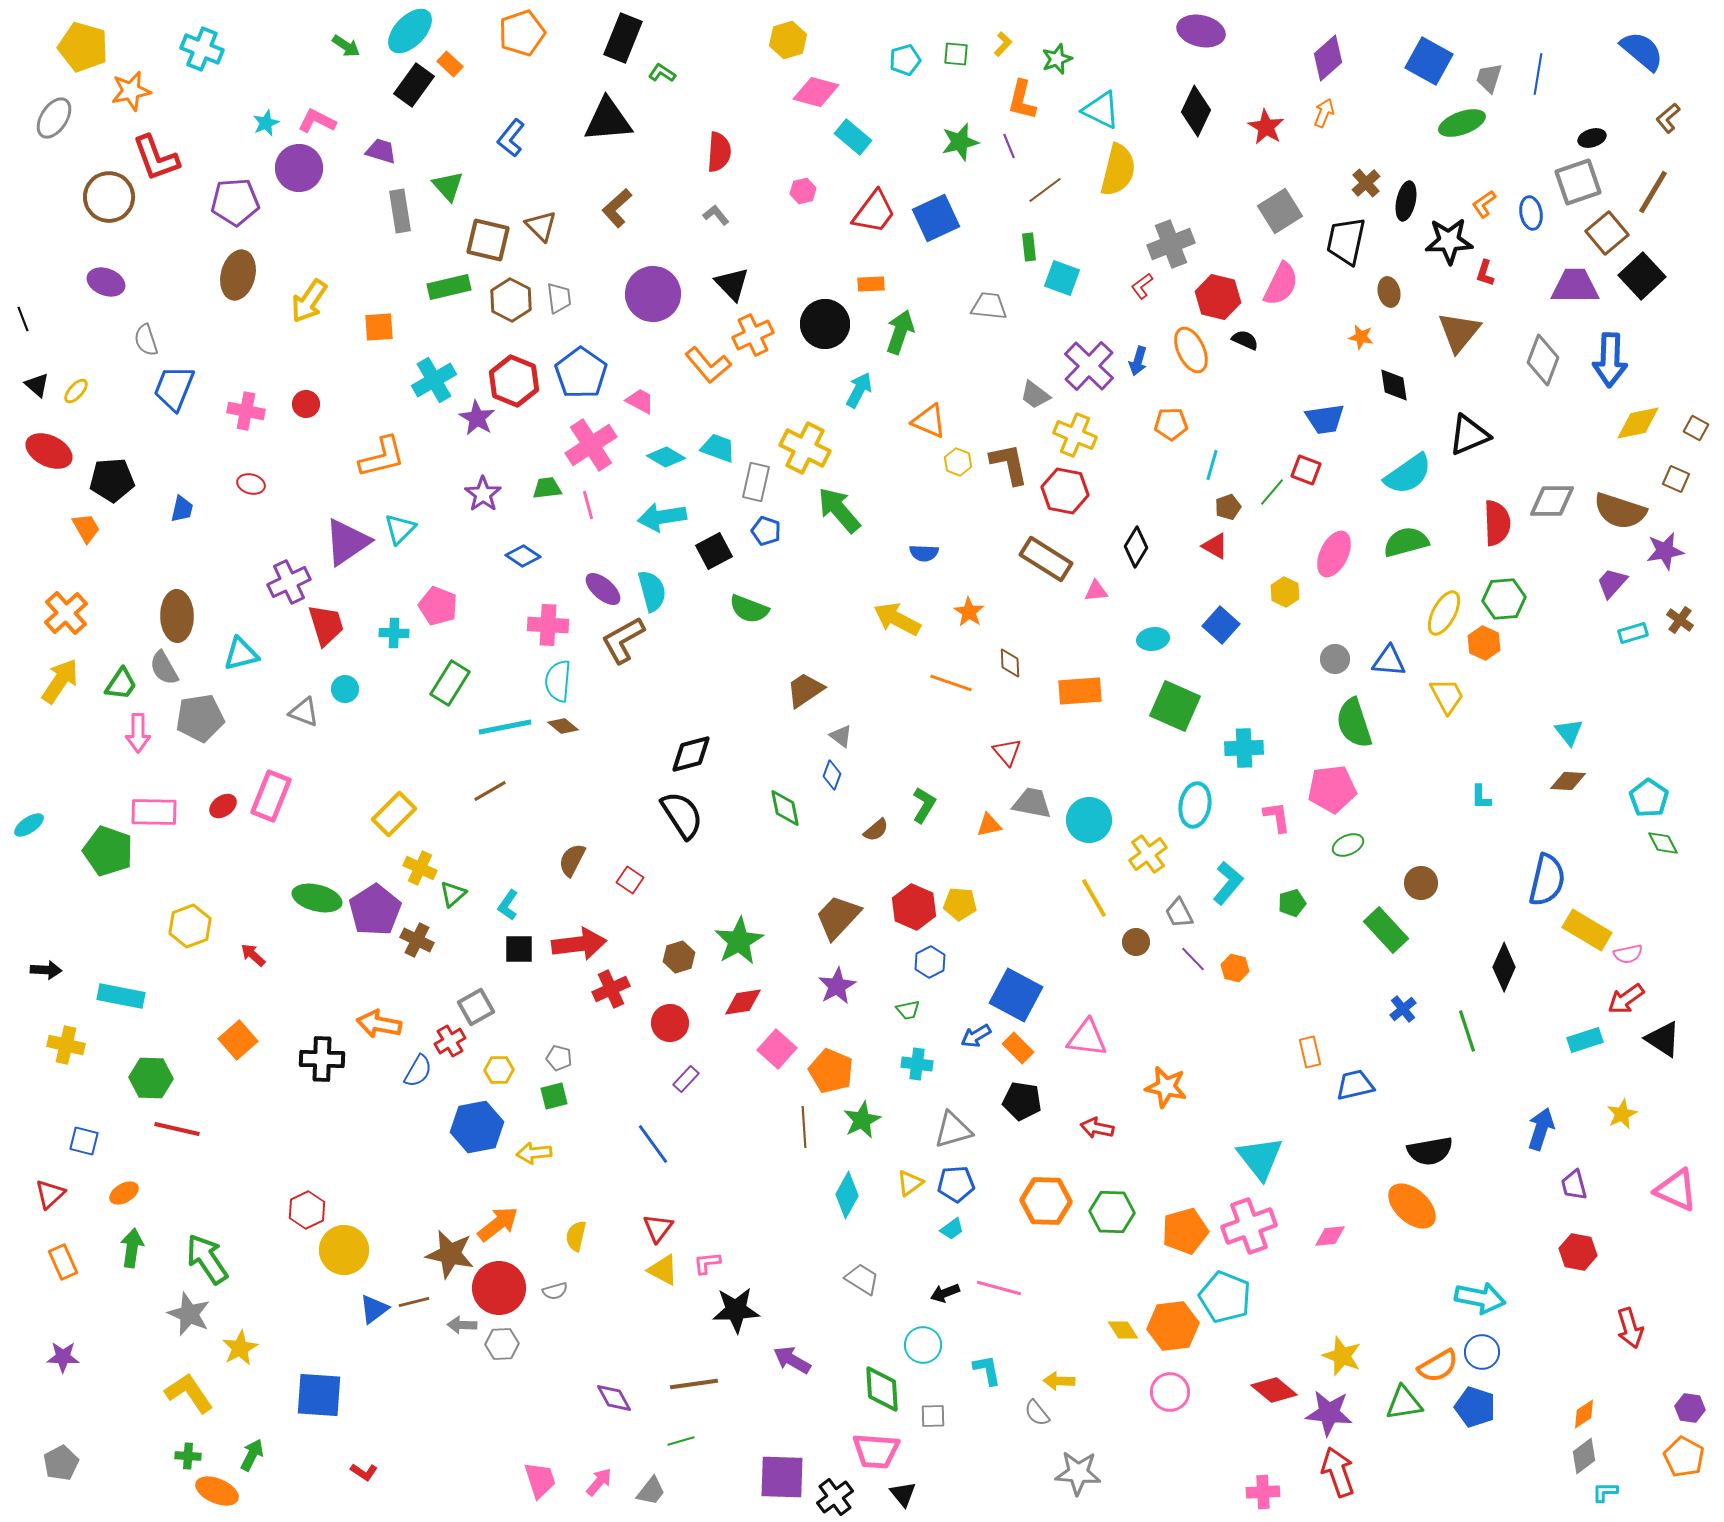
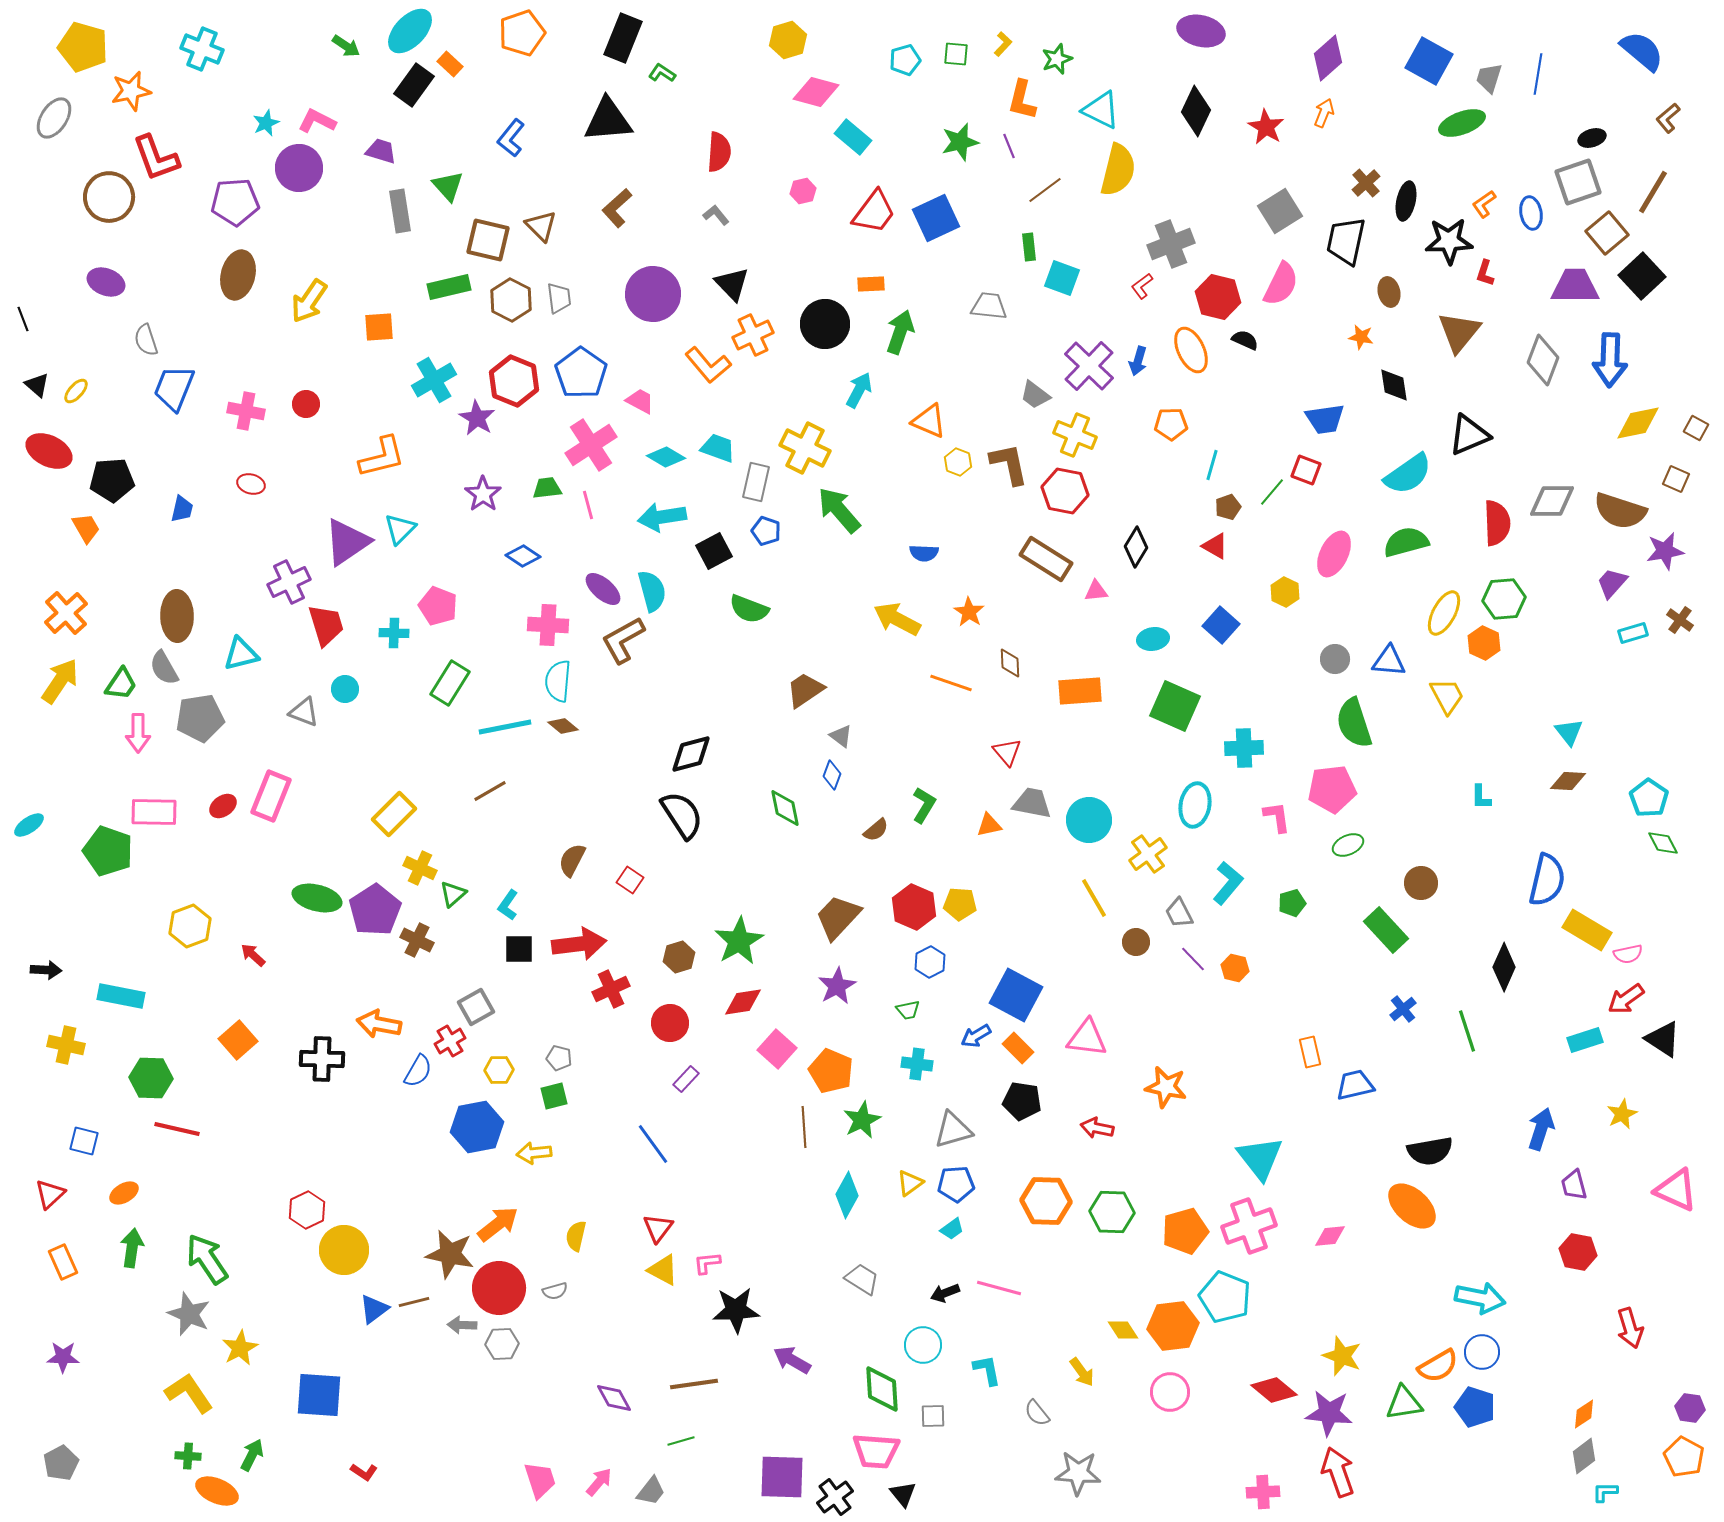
yellow arrow at (1059, 1381): moved 23 px right, 9 px up; rotated 128 degrees counterclockwise
